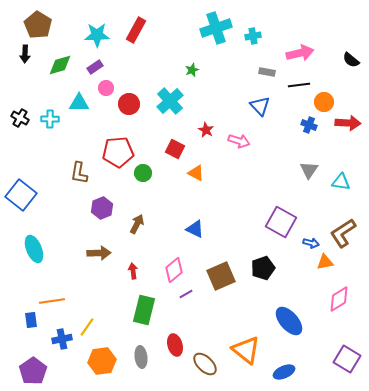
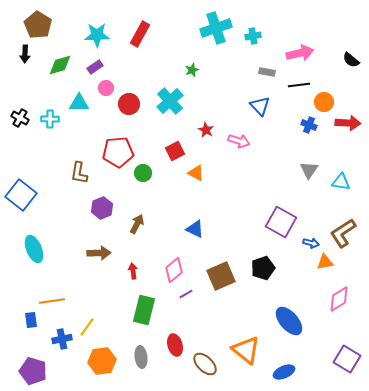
red rectangle at (136, 30): moved 4 px right, 4 px down
red square at (175, 149): moved 2 px down; rotated 36 degrees clockwise
purple pentagon at (33, 371): rotated 20 degrees counterclockwise
